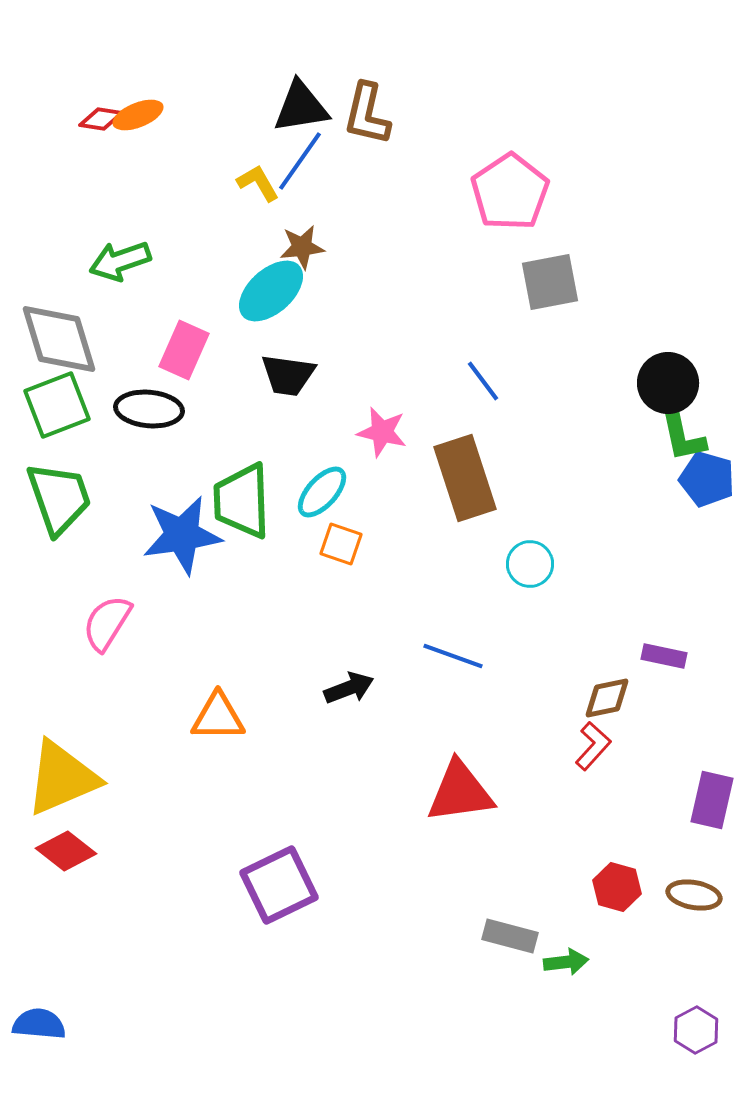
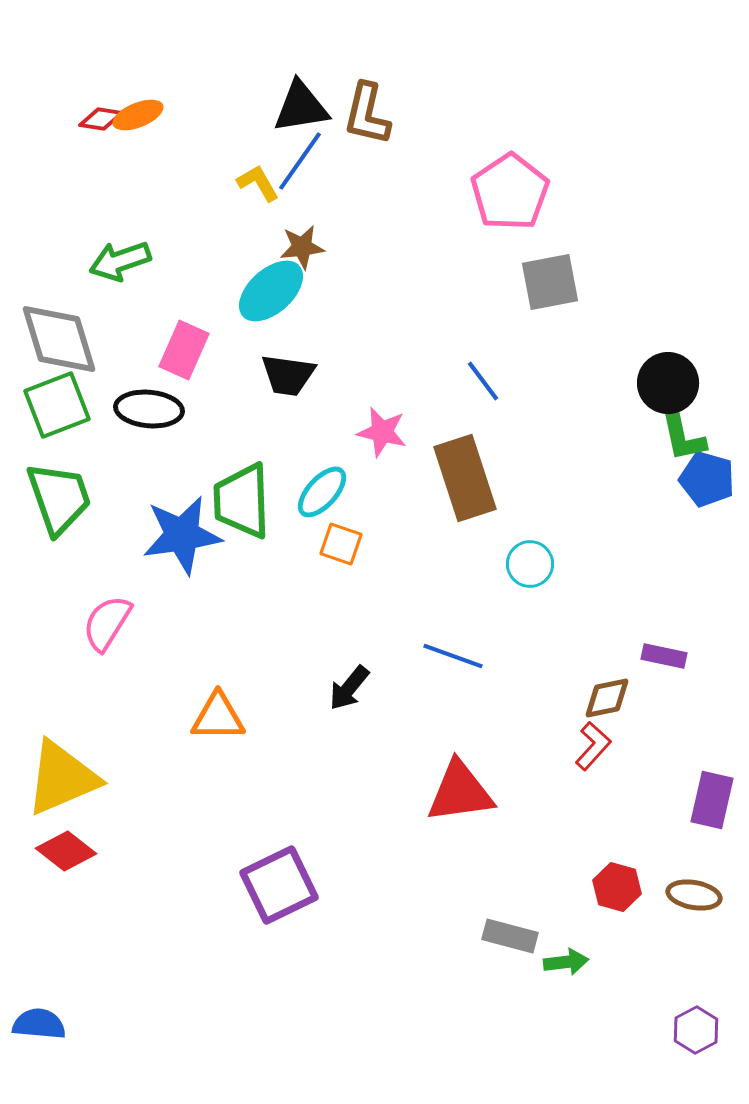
black arrow at (349, 688): rotated 150 degrees clockwise
